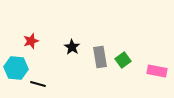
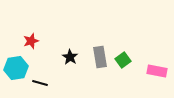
black star: moved 2 px left, 10 px down
cyan hexagon: rotated 15 degrees counterclockwise
black line: moved 2 px right, 1 px up
